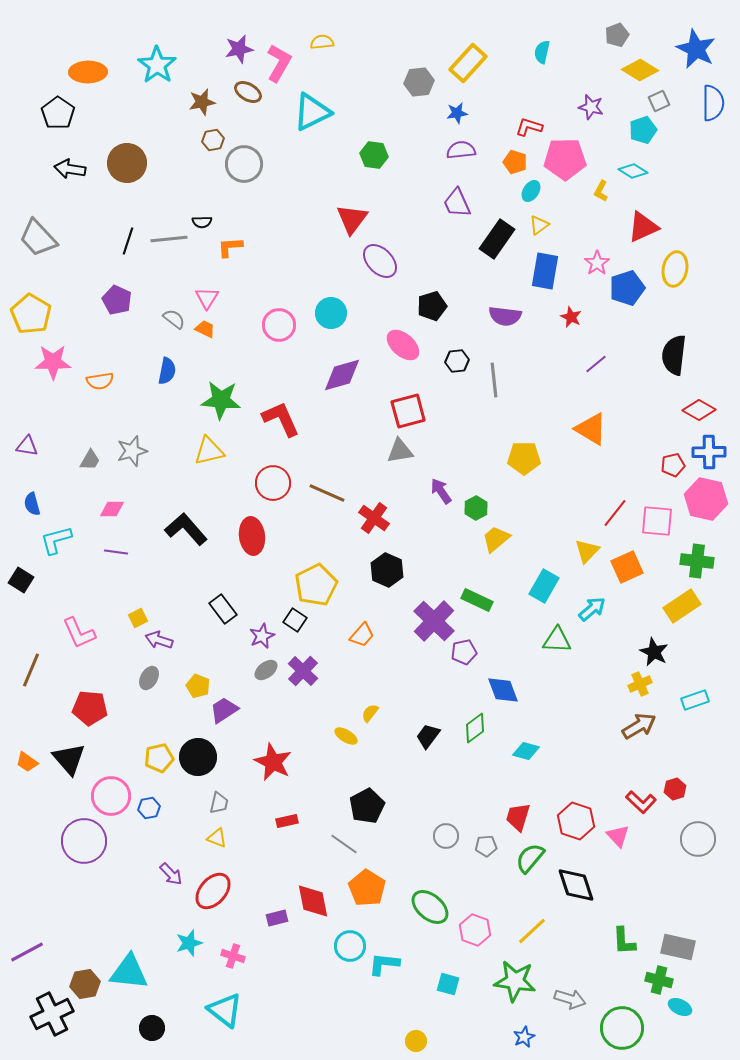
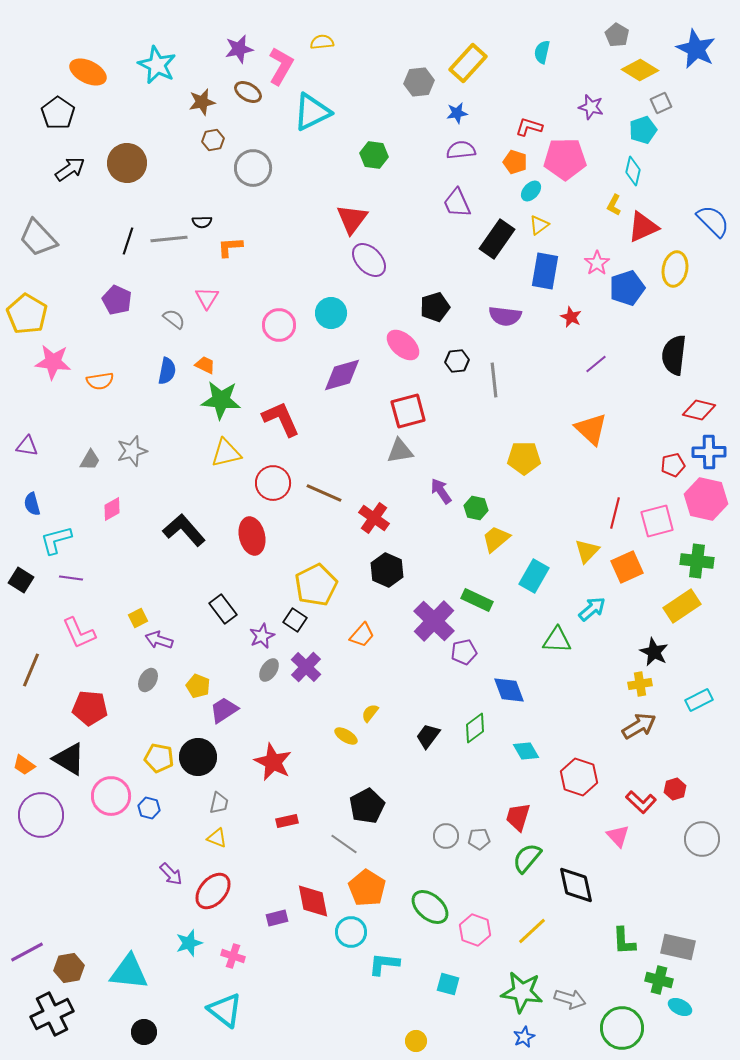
gray pentagon at (617, 35): rotated 20 degrees counterclockwise
pink L-shape at (279, 63): moved 2 px right, 3 px down
cyan star at (157, 65): rotated 9 degrees counterclockwise
orange ellipse at (88, 72): rotated 27 degrees clockwise
gray square at (659, 101): moved 2 px right, 2 px down
blue semicircle at (713, 103): moved 118 px down; rotated 45 degrees counterclockwise
gray circle at (244, 164): moved 9 px right, 4 px down
black arrow at (70, 169): rotated 136 degrees clockwise
cyan diamond at (633, 171): rotated 72 degrees clockwise
cyan ellipse at (531, 191): rotated 10 degrees clockwise
yellow L-shape at (601, 191): moved 13 px right, 14 px down
purple ellipse at (380, 261): moved 11 px left, 1 px up
black pentagon at (432, 306): moved 3 px right, 1 px down
yellow pentagon at (31, 314): moved 4 px left
orange trapezoid at (205, 329): moved 36 px down
pink star at (53, 362): rotated 6 degrees clockwise
red diamond at (699, 410): rotated 16 degrees counterclockwise
orange triangle at (591, 429): rotated 12 degrees clockwise
yellow triangle at (209, 451): moved 17 px right, 2 px down
brown line at (327, 493): moved 3 px left
green hexagon at (476, 508): rotated 20 degrees counterclockwise
pink diamond at (112, 509): rotated 30 degrees counterclockwise
red line at (615, 513): rotated 24 degrees counterclockwise
pink square at (657, 521): rotated 20 degrees counterclockwise
black L-shape at (186, 529): moved 2 px left, 1 px down
red ellipse at (252, 536): rotated 6 degrees counterclockwise
purple line at (116, 552): moved 45 px left, 26 px down
cyan rectangle at (544, 586): moved 10 px left, 10 px up
gray ellipse at (266, 670): moved 3 px right; rotated 20 degrees counterclockwise
purple cross at (303, 671): moved 3 px right, 4 px up
gray ellipse at (149, 678): moved 1 px left, 2 px down
yellow cross at (640, 684): rotated 15 degrees clockwise
blue diamond at (503, 690): moved 6 px right
cyan rectangle at (695, 700): moved 4 px right; rotated 8 degrees counterclockwise
cyan diamond at (526, 751): rotated 44 degrees clockwise
yellow pentagon at (159, 758): rotated 24 degrees clockwise
black triangle at (69, 759): rotated 18 degrees counterclockwise
orange trapezoid at (27, 762): moved 3 px left, 3 px down
blue hexagon at (149, 808): rotated 25 degrees clockwise
red hexagon at (576, 821): moved 3 px right, 44 px up
gray circle at (698, 839): moved 4 px right
purple circle at (84, 841): moved 43 px left, 26 px up
gray pentagon at (486, 846): moved 7 px left, 7 px up
green semicircle at (530, 858): moved 3 px left
black diamond at (576, 885): rotated 6 degrees clockwise
cyan circle at (350, 946): moved 1 px right, 14 px up
green star at (515, 981): moved 7 px right, 11 px down
brown hexagon at (85, 984): moved 16 px left, 16 px up
black circle at (152, 1028): moved 8 px left, 4 px down
